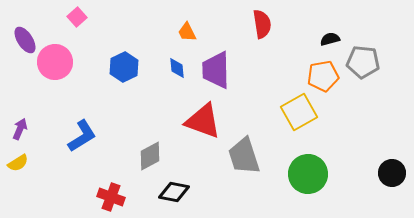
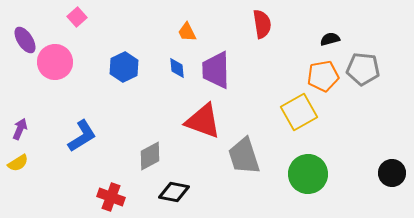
gray pentagon: moved 7 px down
